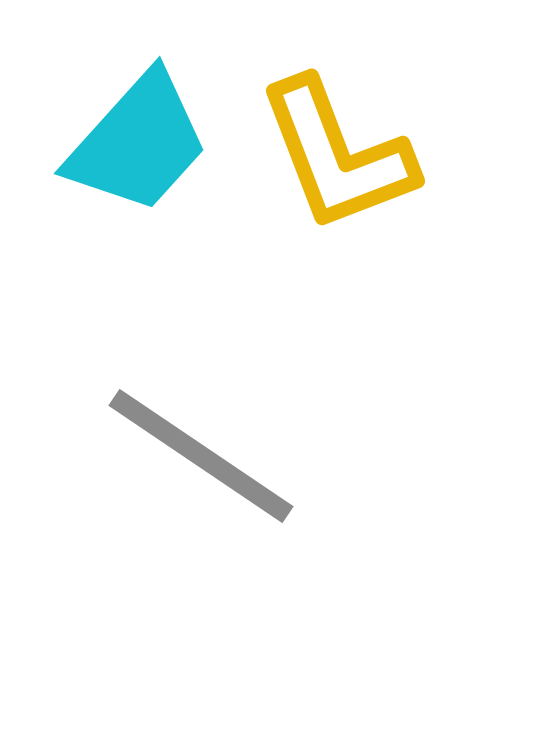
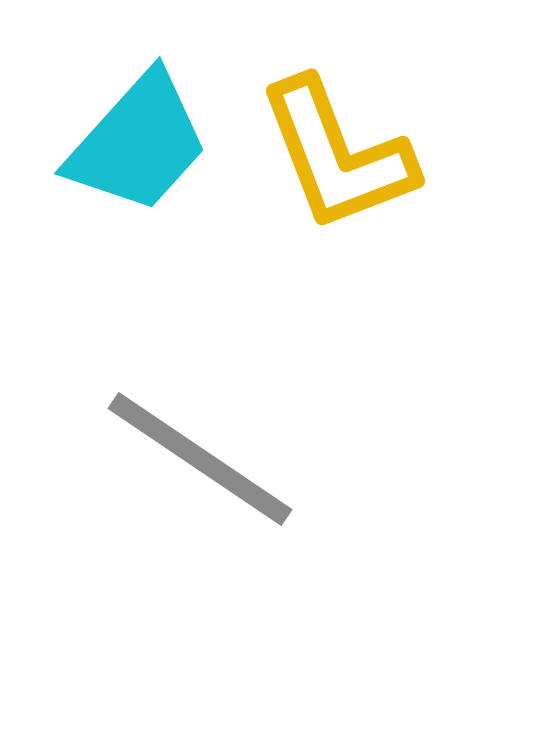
gray line: moved 1 px left, 3 px down
